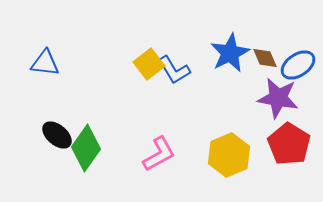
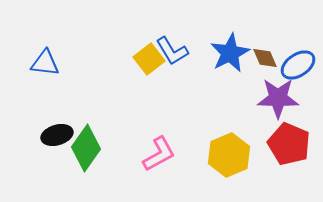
yellow square: moved 5 px up
blue L-shape: moved 2 px left, 19 px up
purple star: rotated 9 degrees counterclockwise
black ellipse: rotated 56 degrees counterclockwise
red pentagon: rotated 9 degrees counterclockwise
